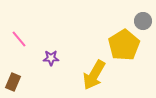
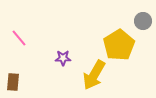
pink line: moved 1 px up
yellow pentagon: moved 5 px left
purple star: moved 12 px right
brown rectangle: rotated 18 degrees counterclockwise
